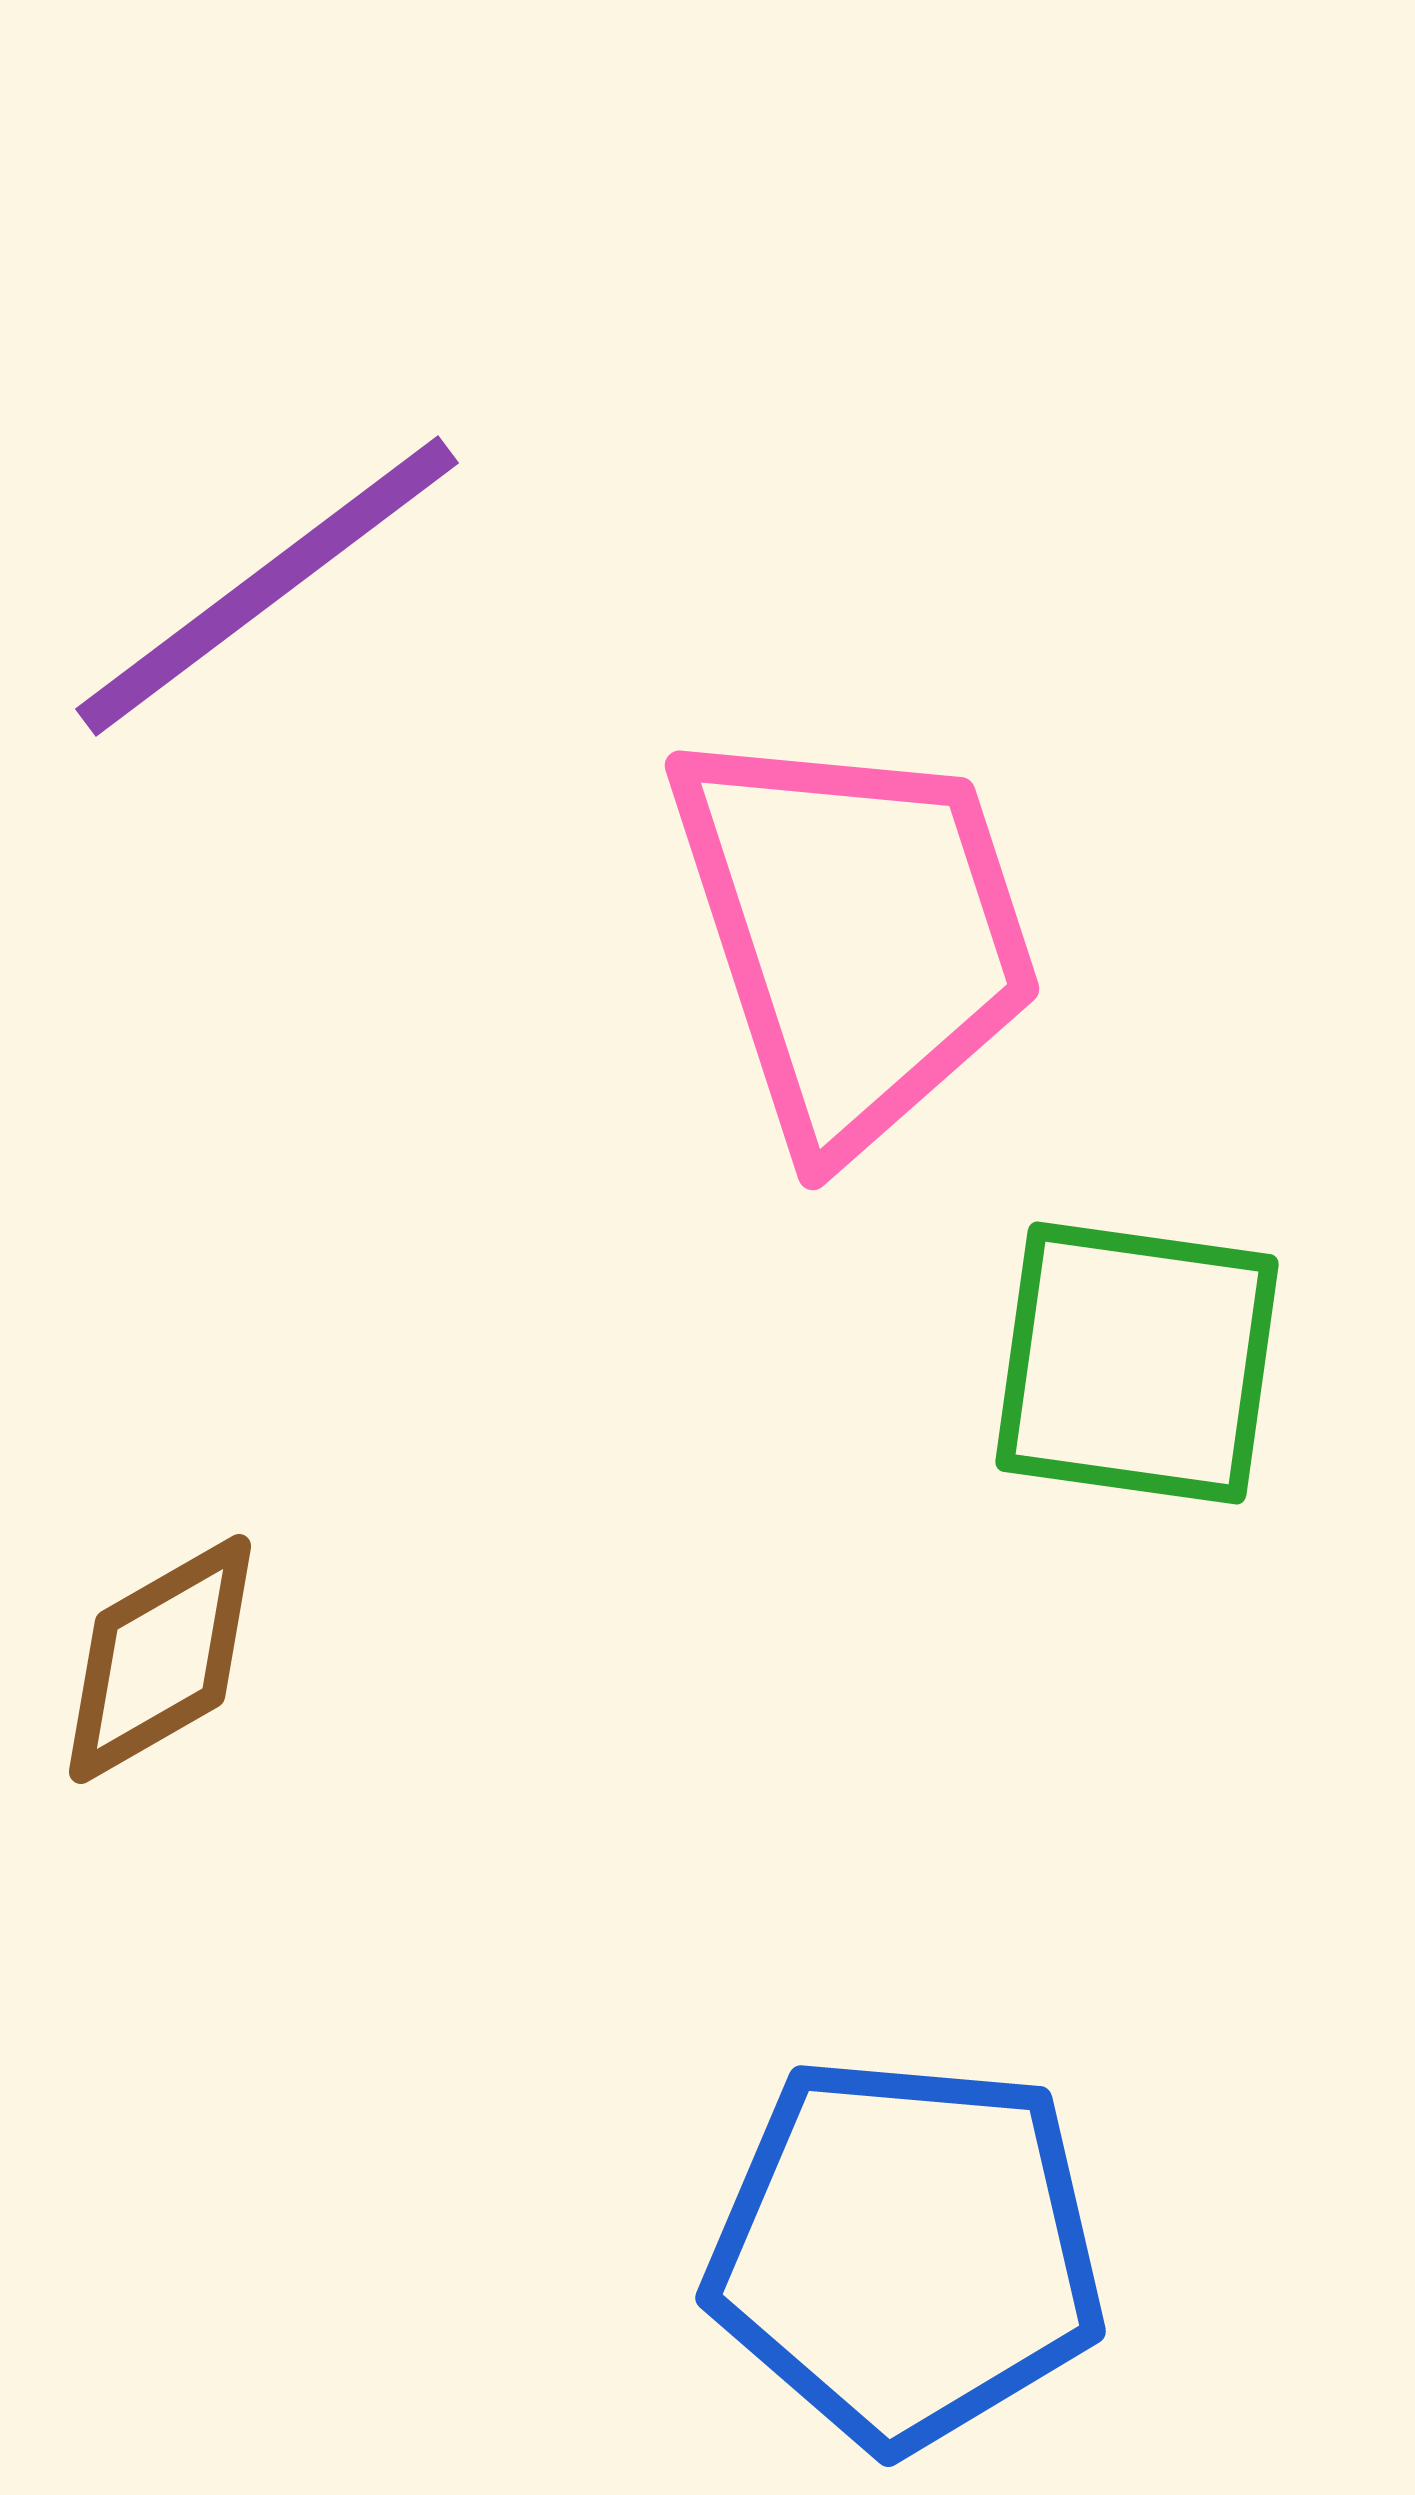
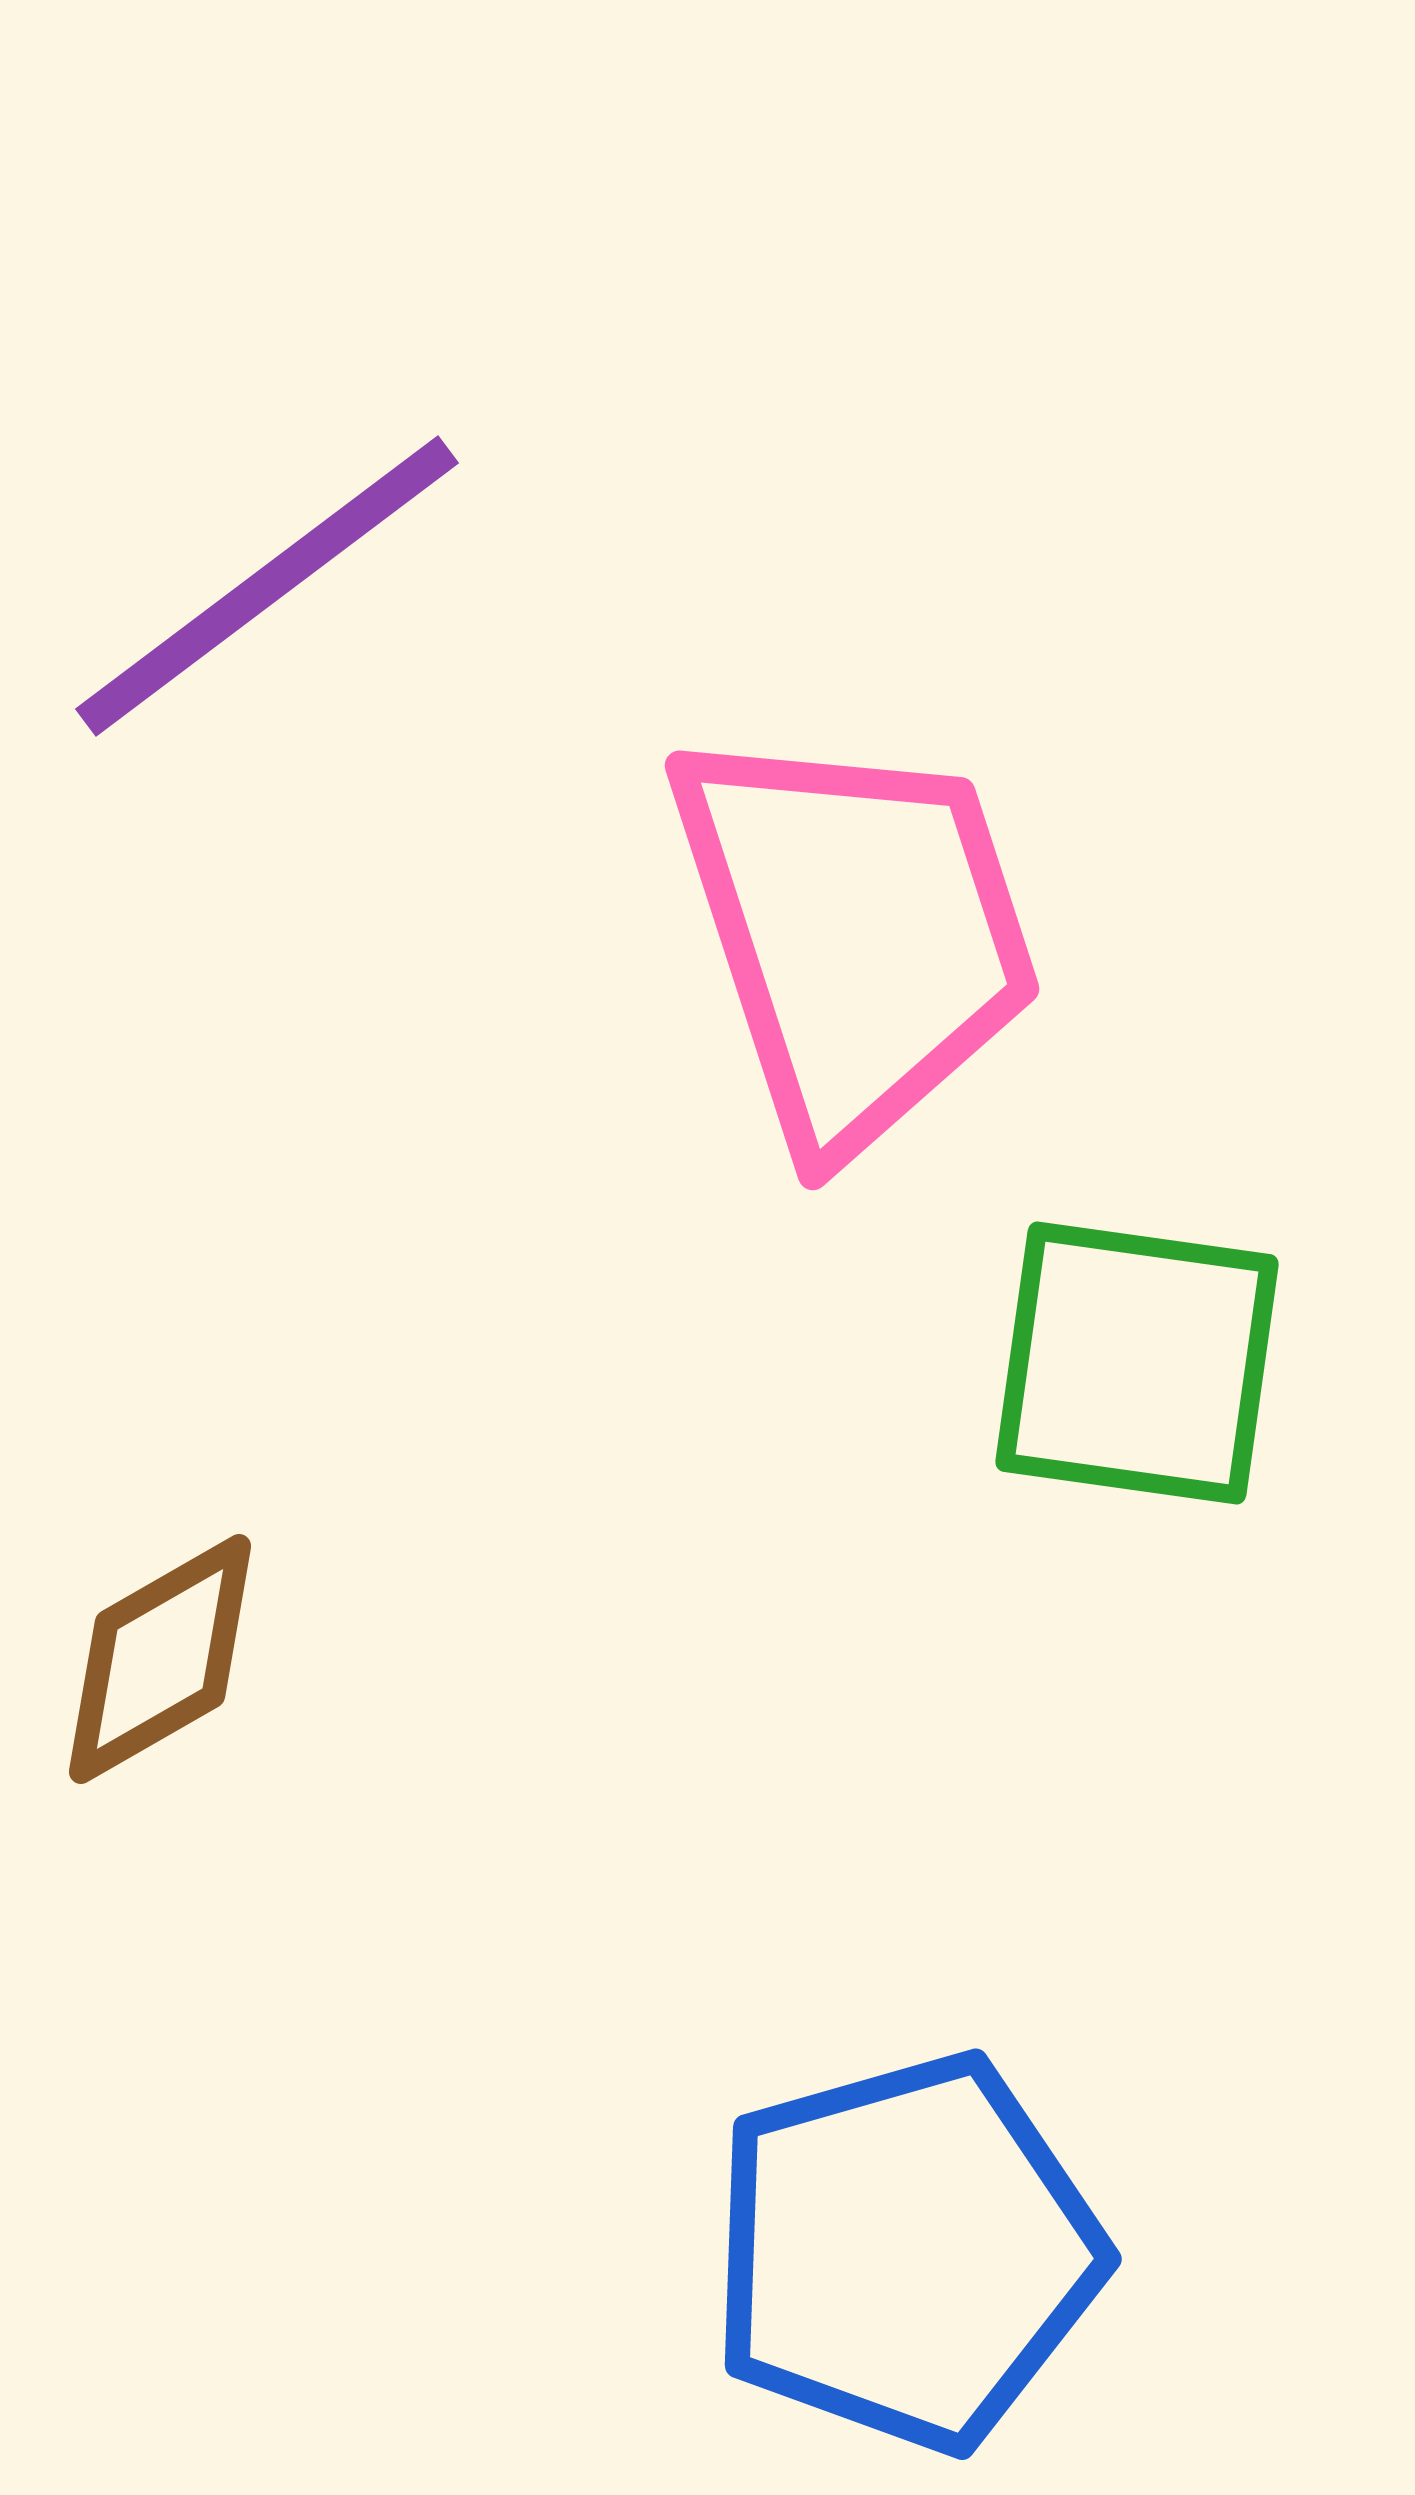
blue pentagon: rotated 21 degrees counterclockwise
